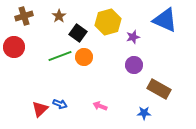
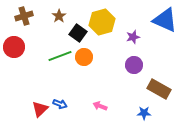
yellow hexagon: moved 6 px left
